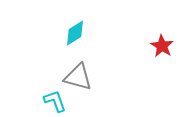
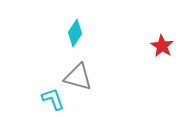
cyan diamond: rotated 24 degrees counterclockwise
cyan L-shape: moved 2 px left, 2 px up
